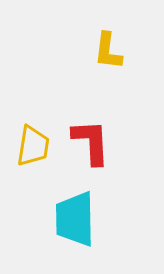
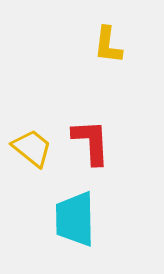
yellow L-shape: moved 6 px up
yellow trapezoid: moved 1 px left, 2 px down; rotated 60 degrees counterclockwise
